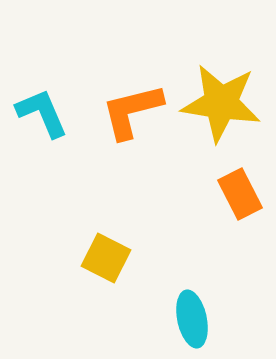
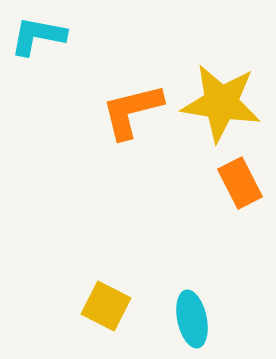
cyan L-shape: moved 4 px left, 77 px up; rotated 56 degrees counterclockwise
orange rectangle: moved 11 px up
yellow square: moved 48 px down
